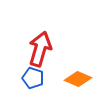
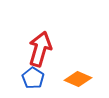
blue pentagon: rotated 15 degrees clockwise
